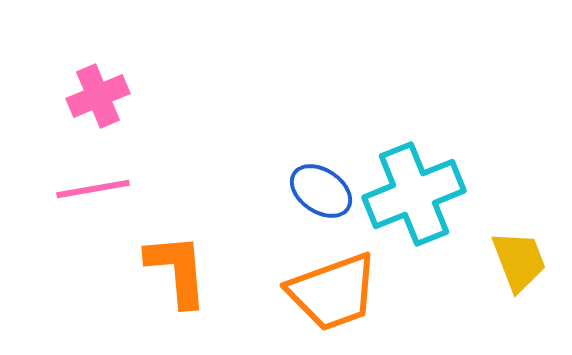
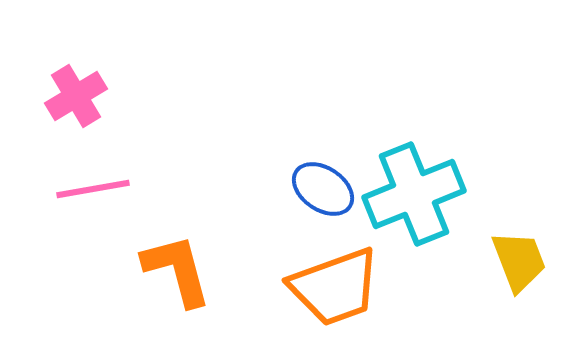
pink cross: moved 22 px left; rotated 8 degrees counterclockwise
blue ellipse: moved 2 px right, 2 px up
orange L-shape: rotated 10 degrees counterclockwise
orange trapezoid: moved 2 px right, 5 px up
